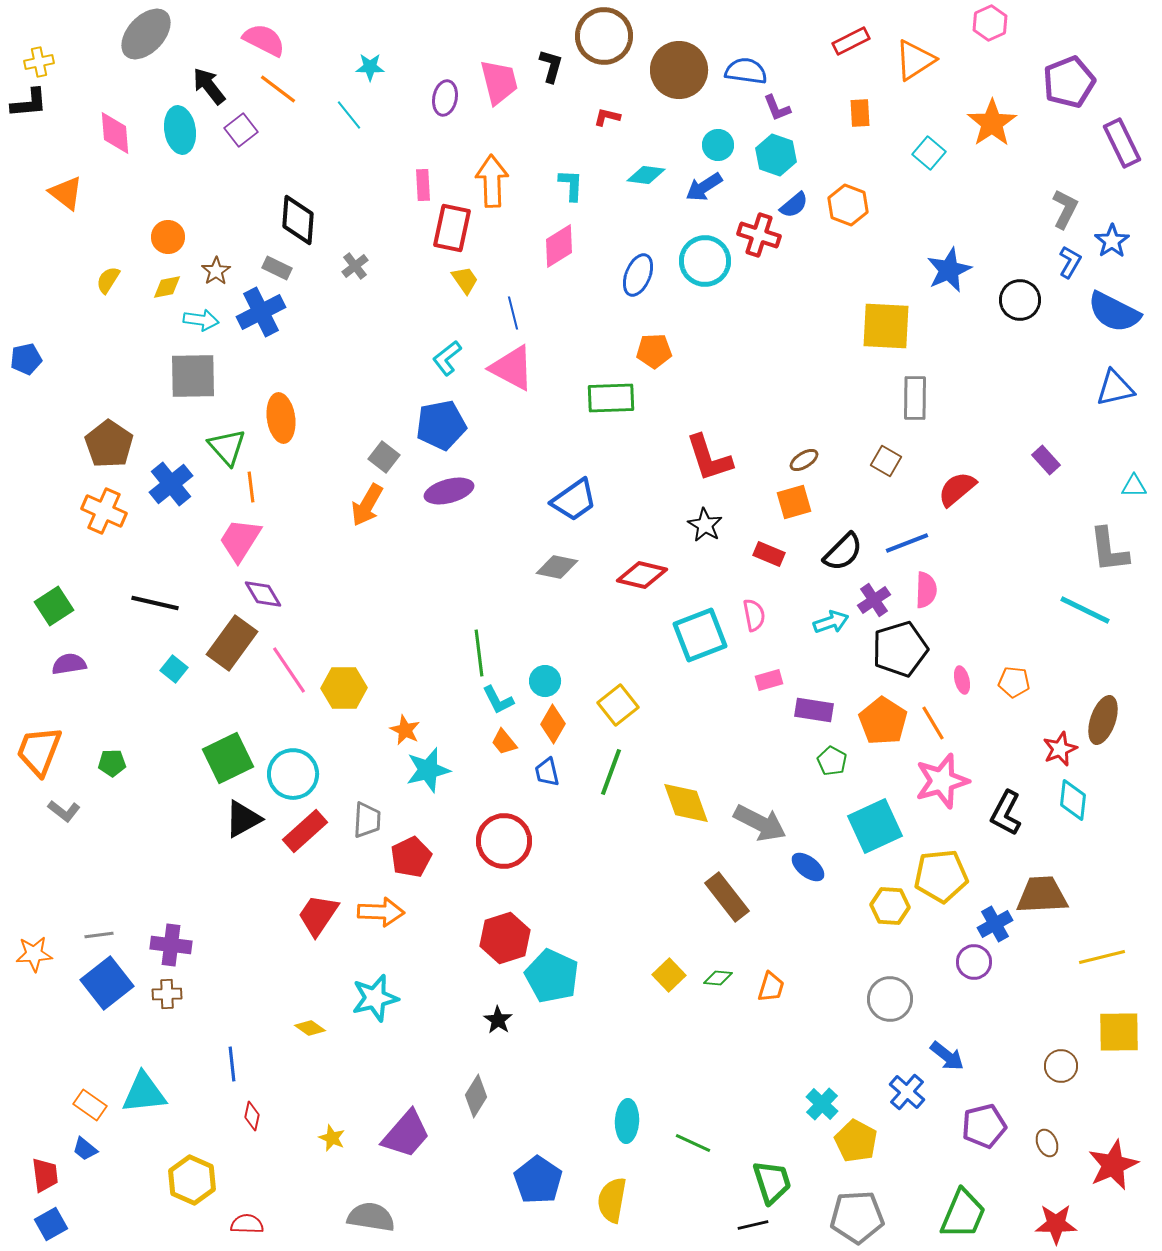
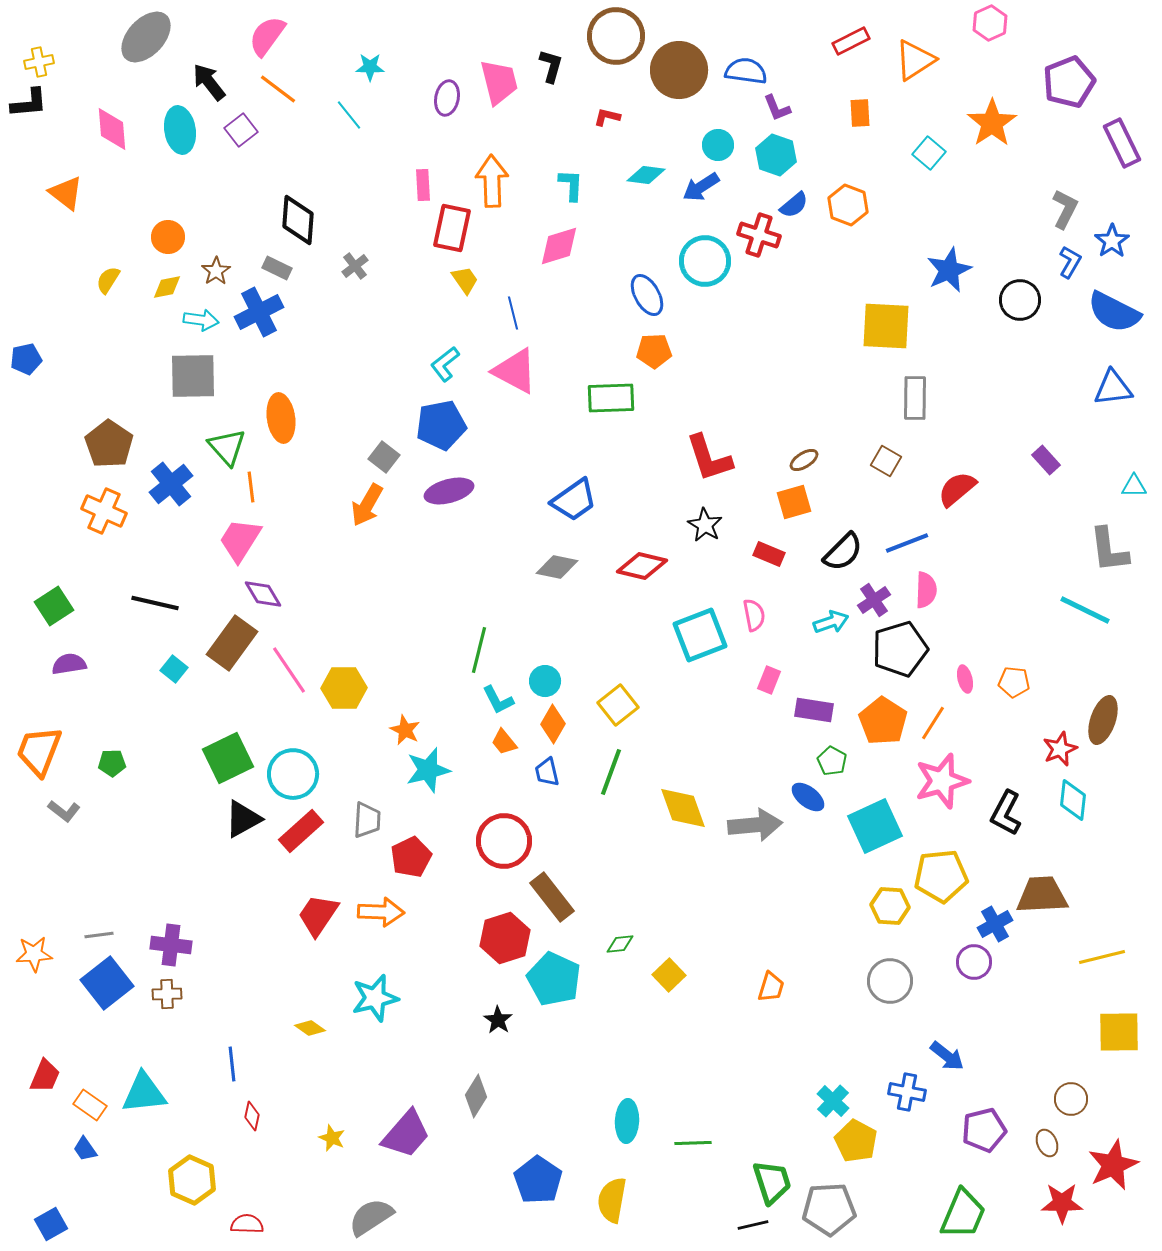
gray ellipse at (146, 34): moved 3 px down
brown circle at (604, 36): moved 12 px right
pink semicircle at (264, 40): moved 3 px right, 4 px up; rotated 81 degrees counterclockwise
black arrow at (209, 86): moved 4 px up
purple ellipse at (445, 98): moved 2 px right
pink diamond at (115, 133): moved 3 px left, 4 px up
blue arrow at (704, 187): moved 3 px left
pink diamond at (559, 246): rotated 15 degrees clockwise
blue ellipse at (638, 275): moved 9 px right, 20 px down; rotated 51 degrees counterclockwise
blue cross at (261, 312): moved 2 px left
cyan L-shape at (447, 358): moved 2 px left, 6 px down
pink triangle at (512, 368): moved 3 px right, 3 px down
blue triangle at (1115, 388): moved 2 px left; rotated 6 degrees clockwise
red diamond at (642, 575): moved 9 px up
green line at (479, 653): moved 3 px up; rotated 21 degrees clockwise
pink rectangle at (769, 680): rotated 52 degrees counterclockwise
pink ellipse at (962, 680): moved 3 px right, 1 px up
orange line at (933, 723): rotated 63 degrees clockwise
yellow diamond at (686, 803): moved 3 px left, 5 px down
gray arrow at (760, 823): moved 5 px left, 2 px down; rotated 32 degrees counterclockwise
red rectangle at (305, 831): moved 4 px left
blue ellipse at (808, 867): moved 70 px up
brown rectangle at (727, 897): moved 175 px left
cyan pentagon at (552, 976): moved 2 px right, 3 px down
green diamond at (718, 978): moved 98 px left, 34 px up; rotated 12 degrees counterclockwise
gray circle at (890, 999): moved 18 px up
brown circle at (1061, 1066): moved 10 px right, 33 px down
blue cross at (907, 1092): rotated 30 degrees counterclockwise
cyan cross at (822, 1104): moved 11 px right, 3 px up
purple pentagon at (984, 1126): moved 4 px down
green line at (693, 1143): rotated 27 degrees counterclockwise
blue trapezoid at (85, 1149): rotated 16 degrees clockwise
red trapezoid at (45, 1175): moved 99 px up; rotated 30 degrees clockwise
gray semicircle at (371, 1217): rotated 42 degrees counterclockwise
gray pentagon at (857, 1217): moved 28 px left, 8 px up
red star at (1056, 1224): moved 6 px right, 21 px up
